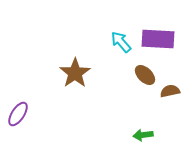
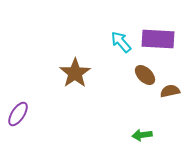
green arrow: moved 1 px left
